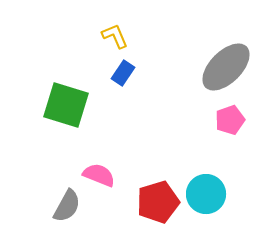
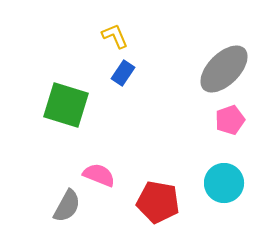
gray ellipse: moved 2 px left, 2 px down
cyan circle: moved 18 px right, 11 px up
red pentagon: rotated 27 degrees clockwise
